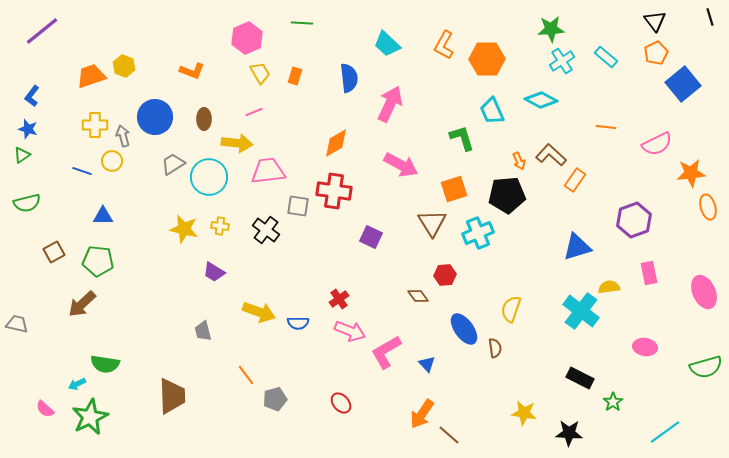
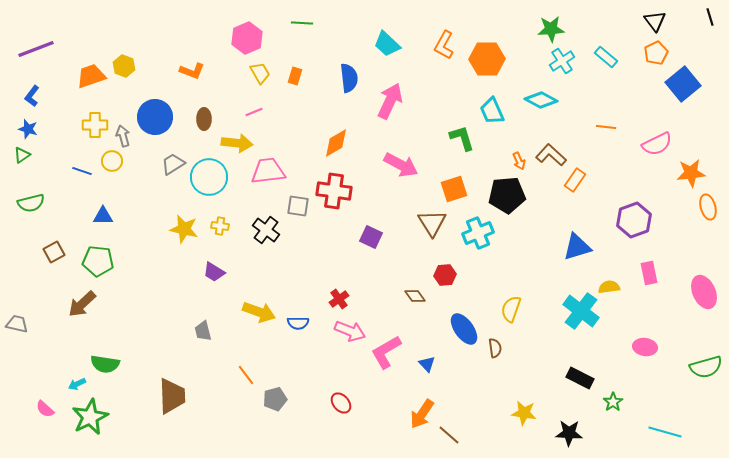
purple line at (42, 31): moved 6 px left, 18 px down; rotated 18 degrees clockwise
pink arrow at (390, 104): moved 3 px up
green semicircle at (27, 203): moved 4 px right
brown diamond at (418, 296): moved 3 px left
cyan line at (665, 432): rotated 52 degrees clockwise
